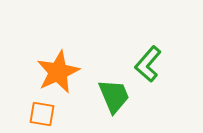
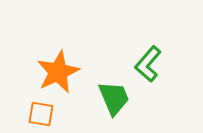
green trapezoid: moved 2 px down
orange square: moved 1 px left
